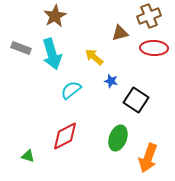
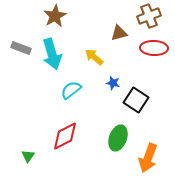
brown triangle: moved 1 px left
blue star: moved 2 px right, 2 px down
green triangle: rotated 48 degrees clockwise
